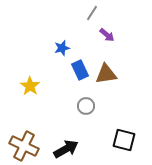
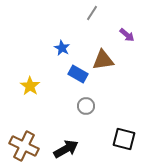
purple arrow: moved 20 px right
blue star: rotated 28 degrees counterclockwise
blue rectangle: moved 2 px left, 4 px down; rotated 36 degrees counterclockwise
brown triangle: moved 3 px left, 14 px up
black square: moved 1 px up
